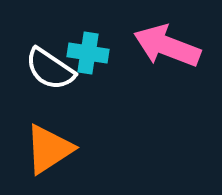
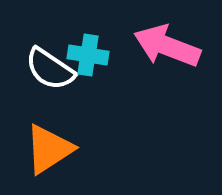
cyan cross: moved 2 px down
